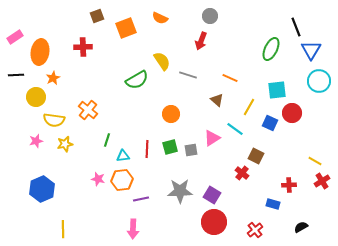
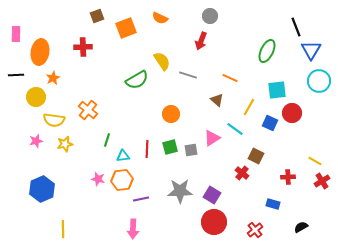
pink rectangle at (15, 37): moved 1 px right, 3 px up; rotated 56 degrees counterclockwise
green ellipse at (271, 49): moved 4 px left, 2 px down
red cross at (289, 185): moved 1 px left, 8 px up
